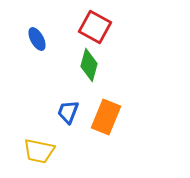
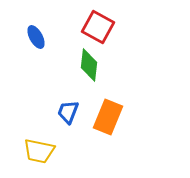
red square: moved 3 px right
blue ellipse: moved 1 px left, 2 px up
green diamond: rotated 8 degrees counterclockwise
orange rectangle: moved 2 px right
